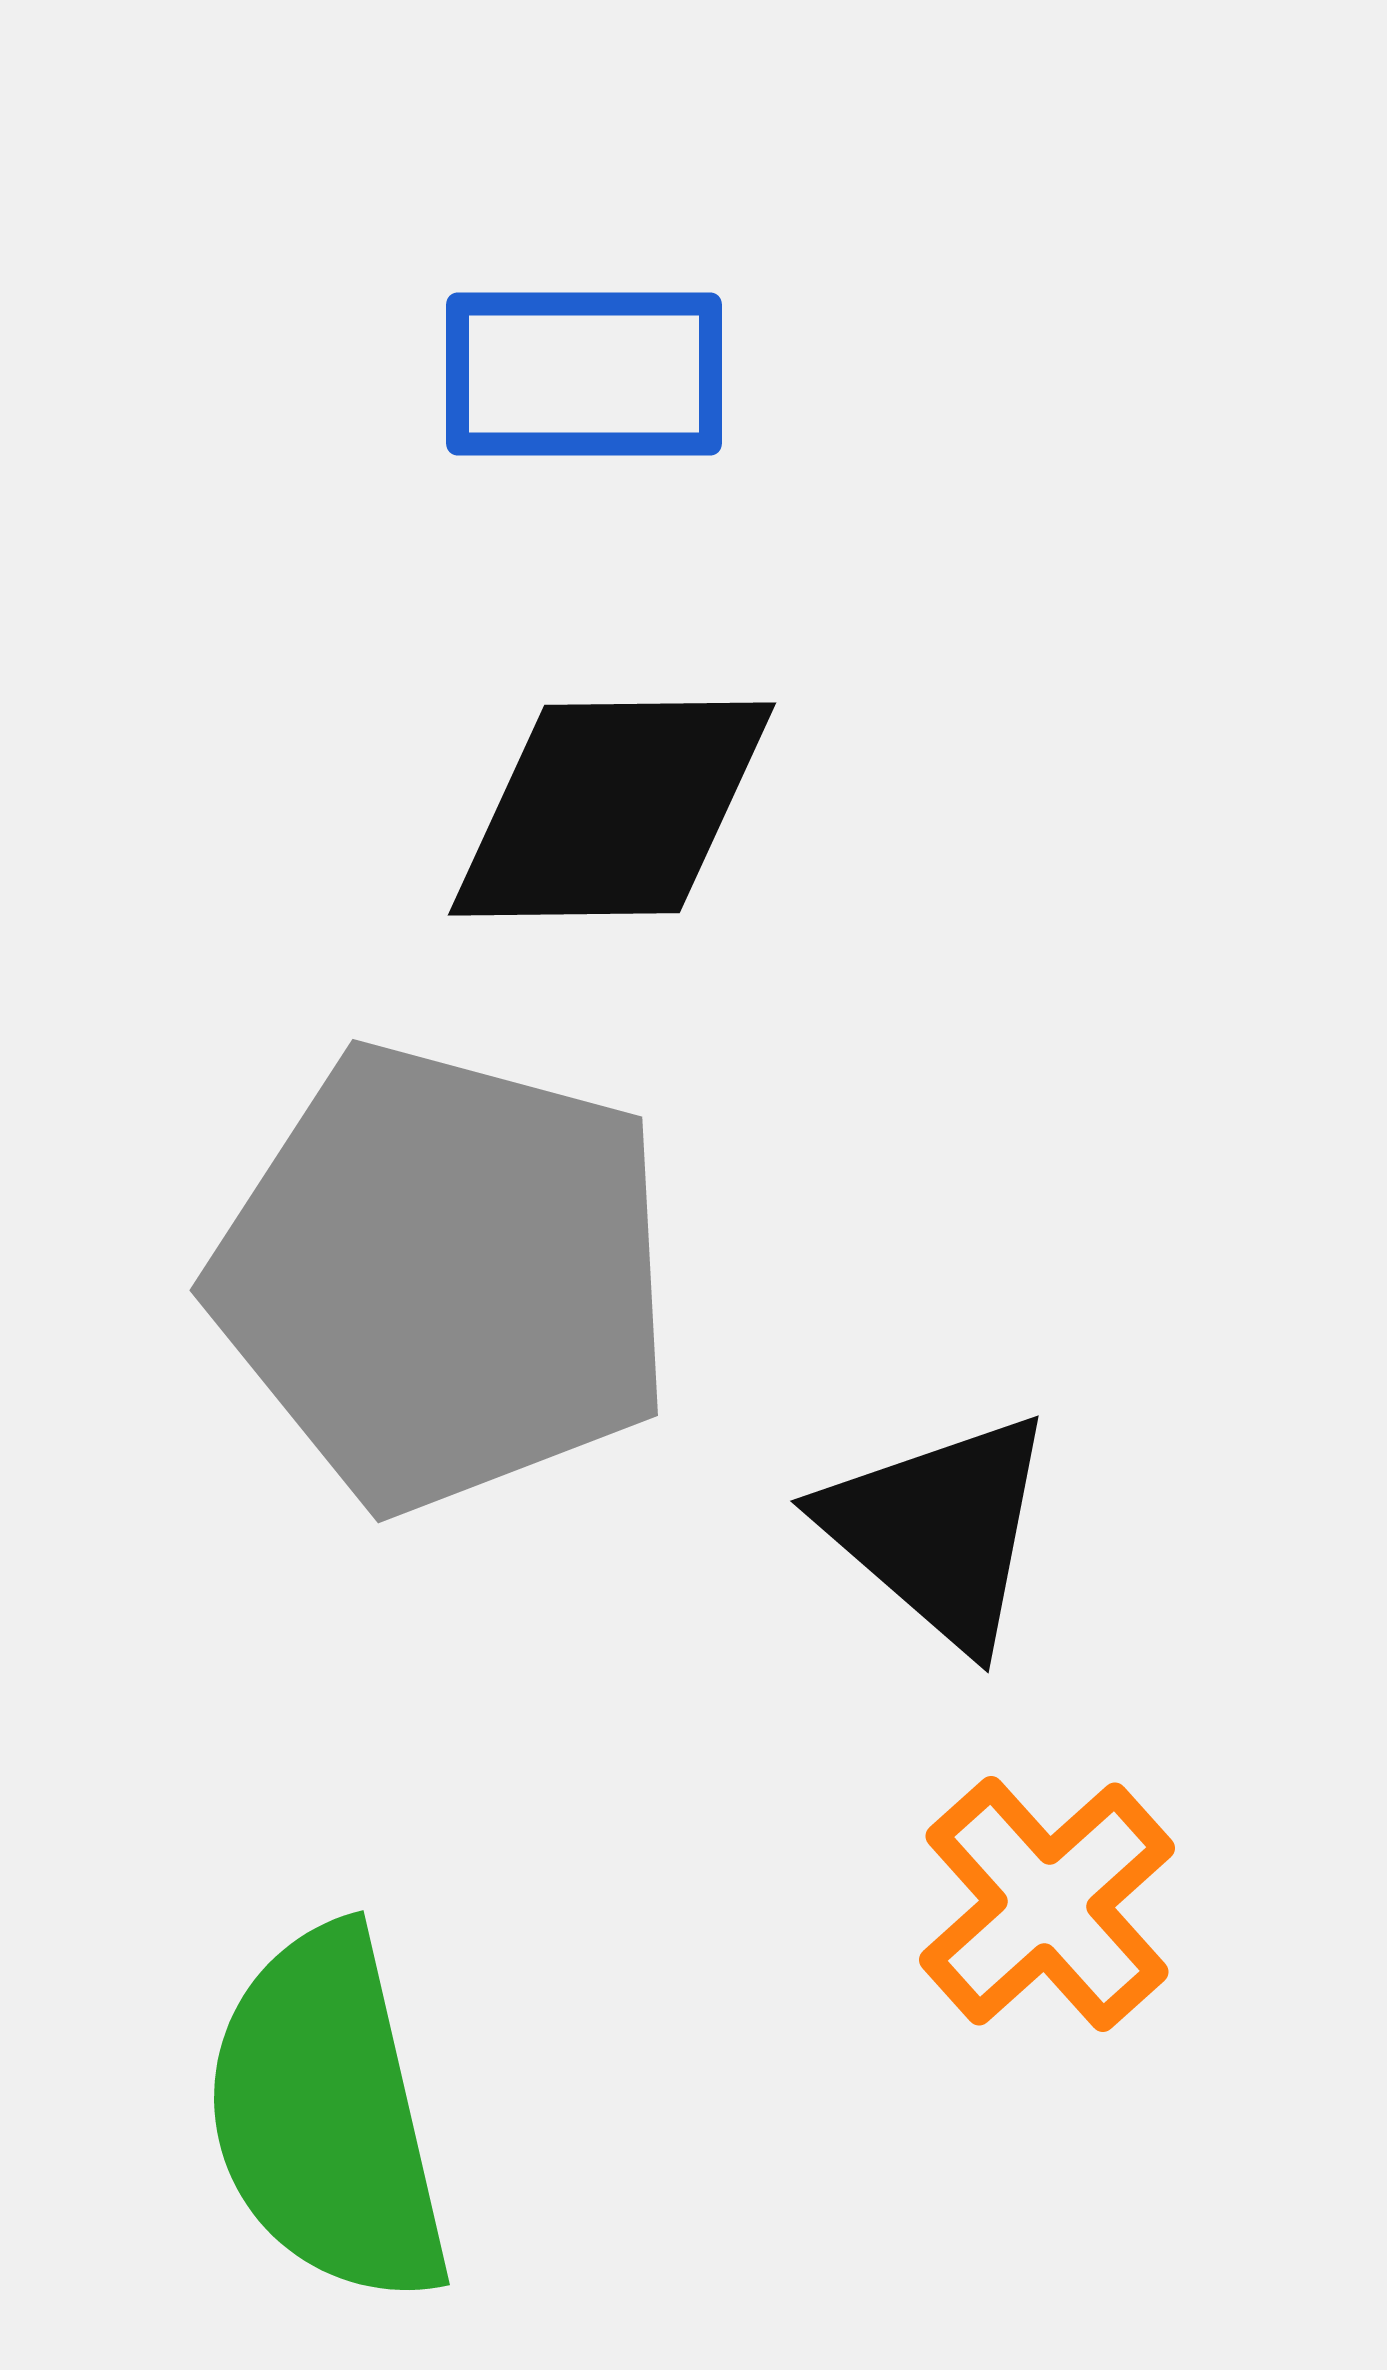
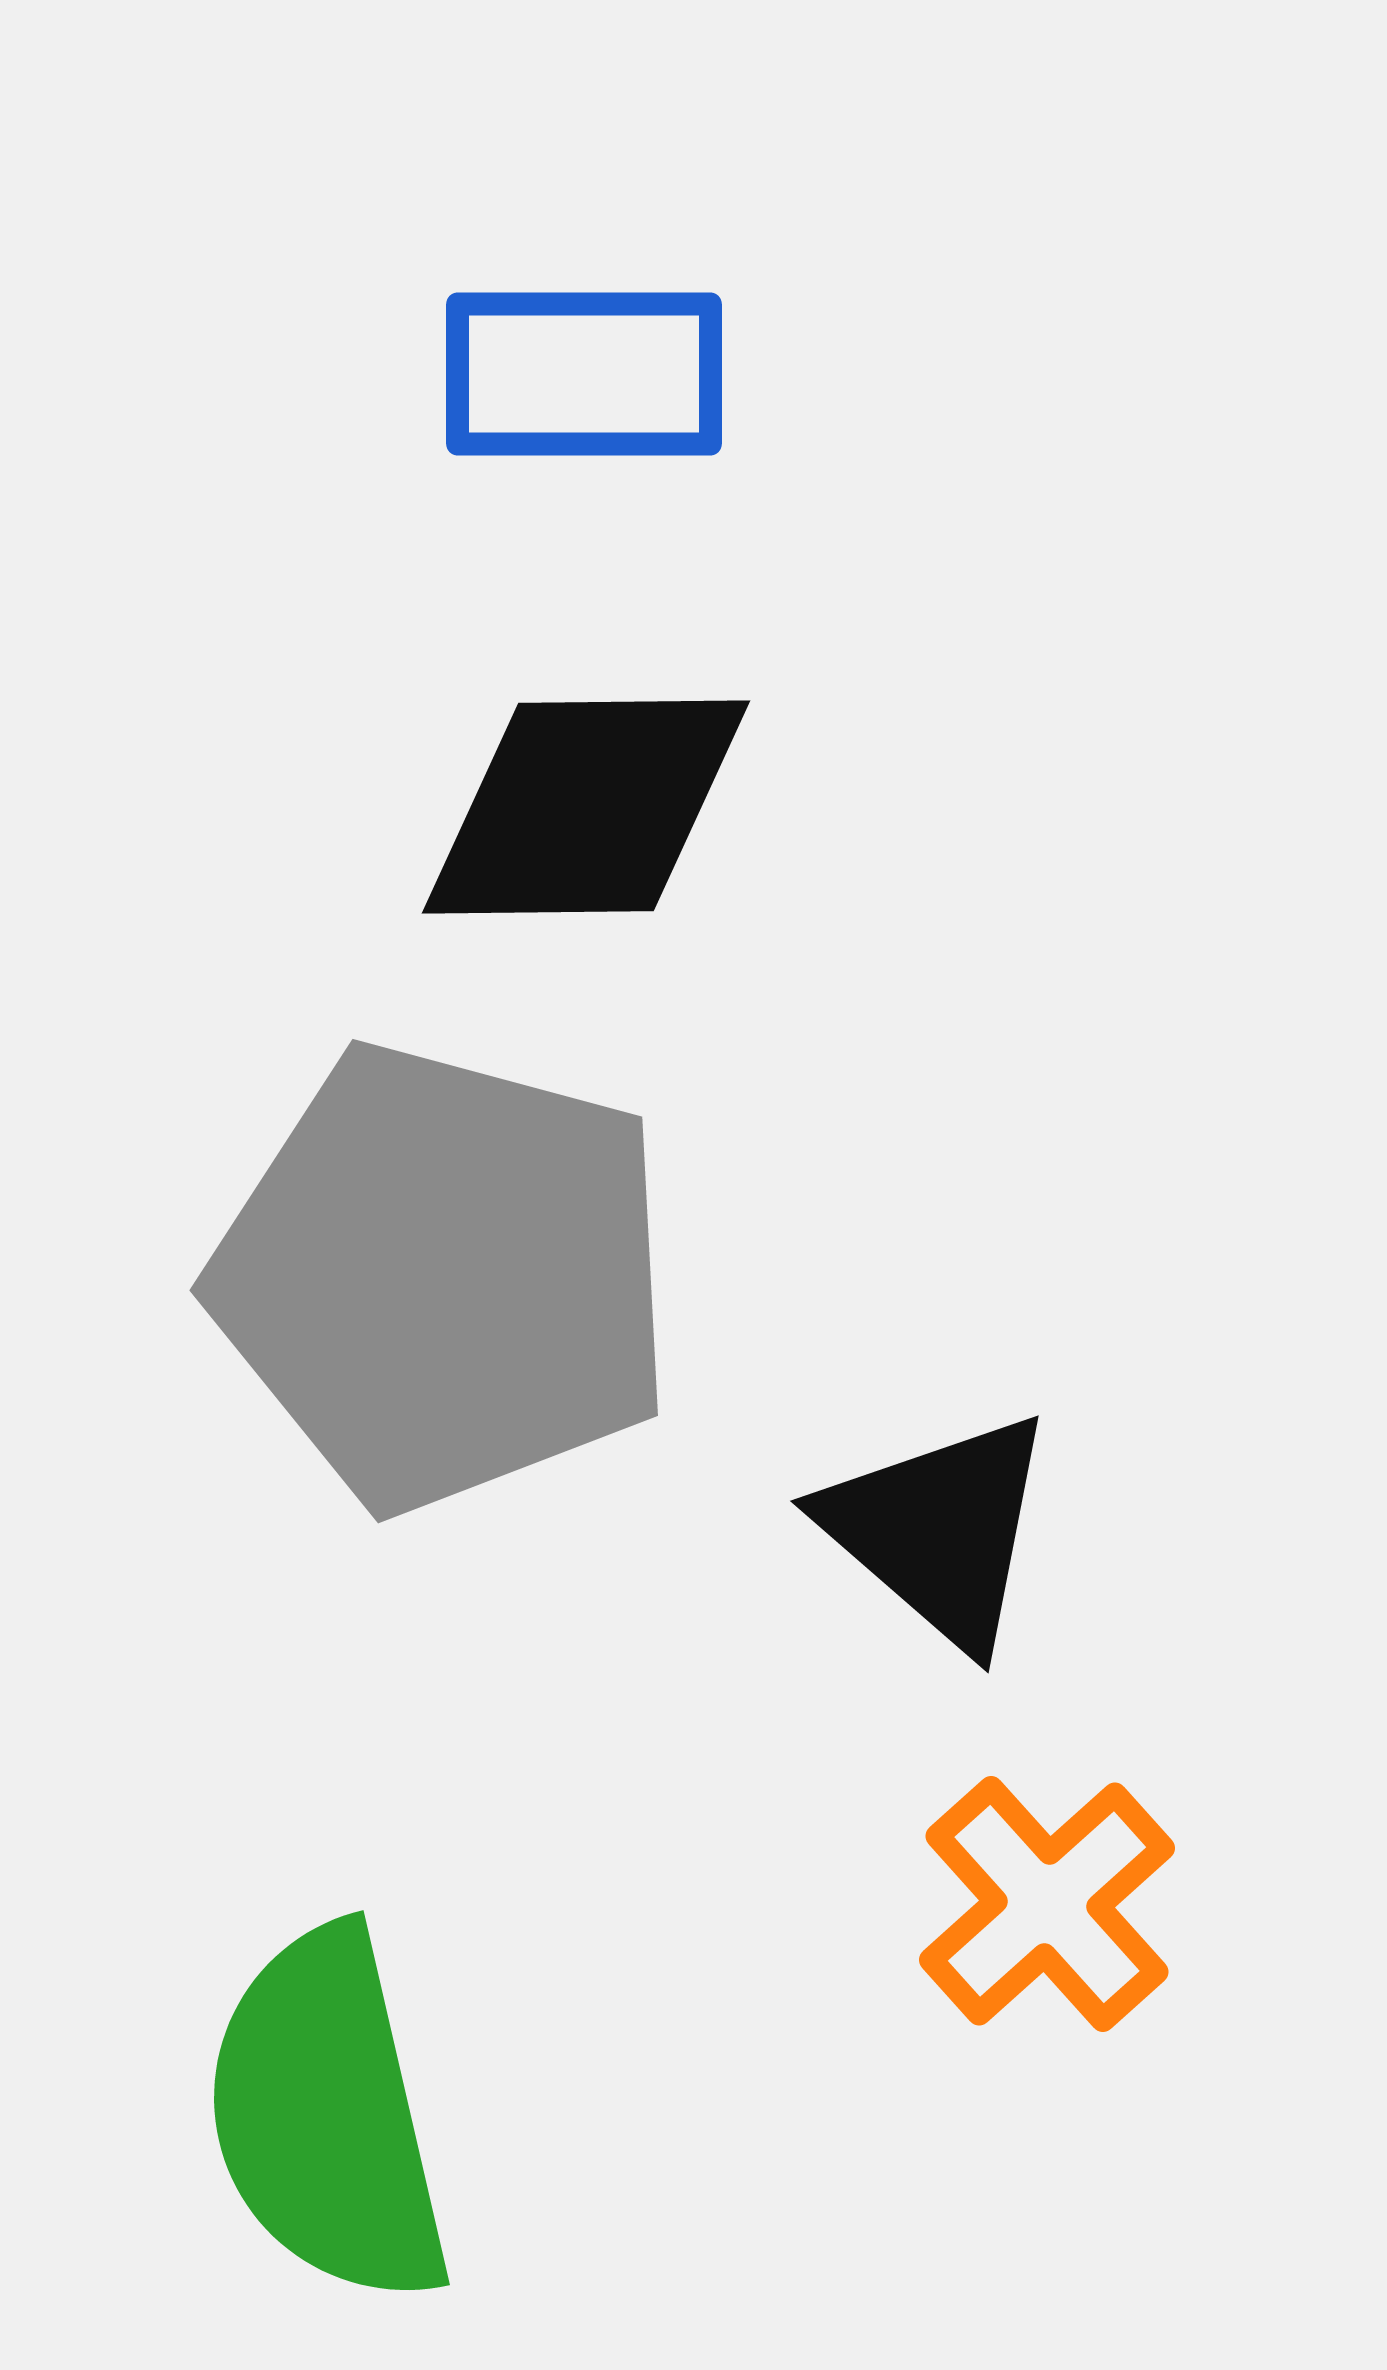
black diamond: moved 26 px left, 2 px up
